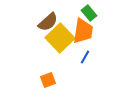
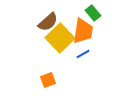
green rectangle: moved 4 px right
blue line: moved 2 px left, 3 px up; rotated 32 degrees clockwise
